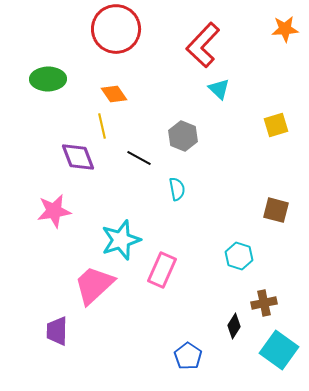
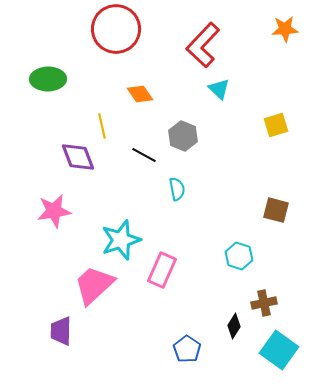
orange diamond: moved 26 px right
black line: moved 5 px right, 3 px up
purple trapezoid: moved 4 px right
blue pentagon: moved 1 px left, 7 px up
